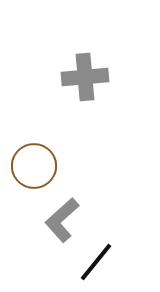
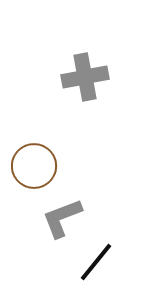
gray cross: rotated 6 degrees counterclockwise
gray L-shape: moved 2 px up; rotated 21 degrees clockwise
